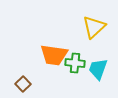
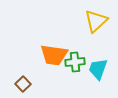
yellow triangle: moved 2 px right, 6 px up
green cross: moved 1 px up; rotated 12 degrees counterclockwise
